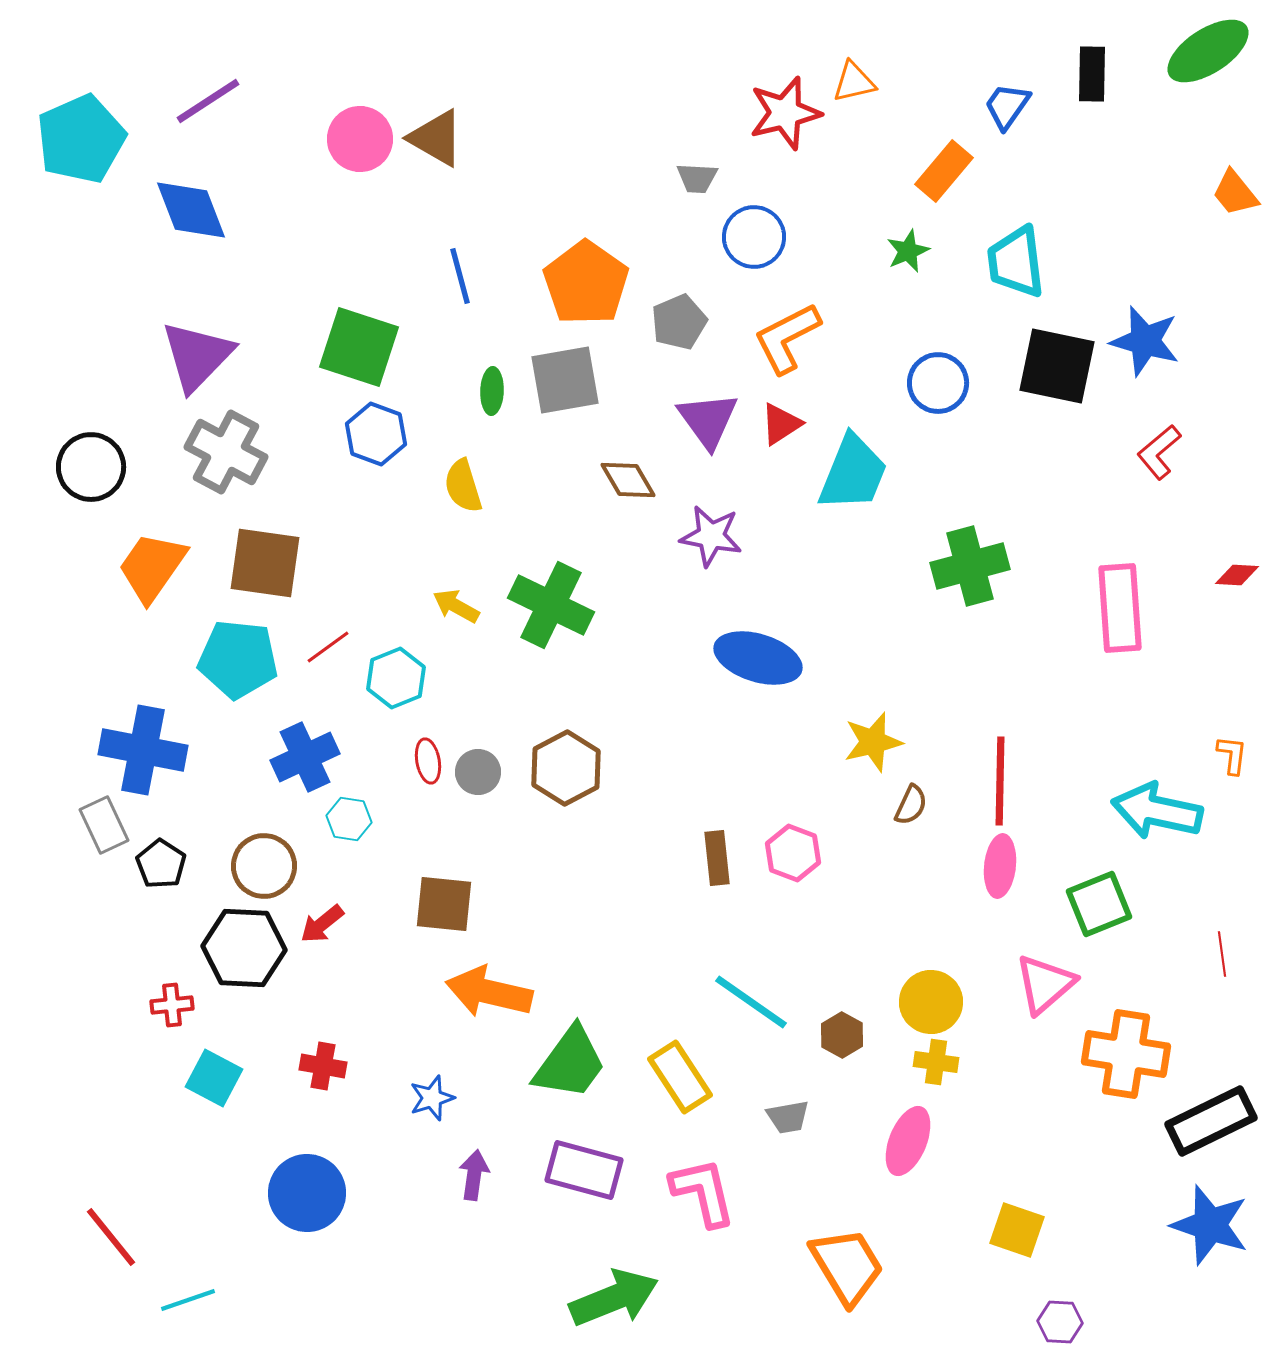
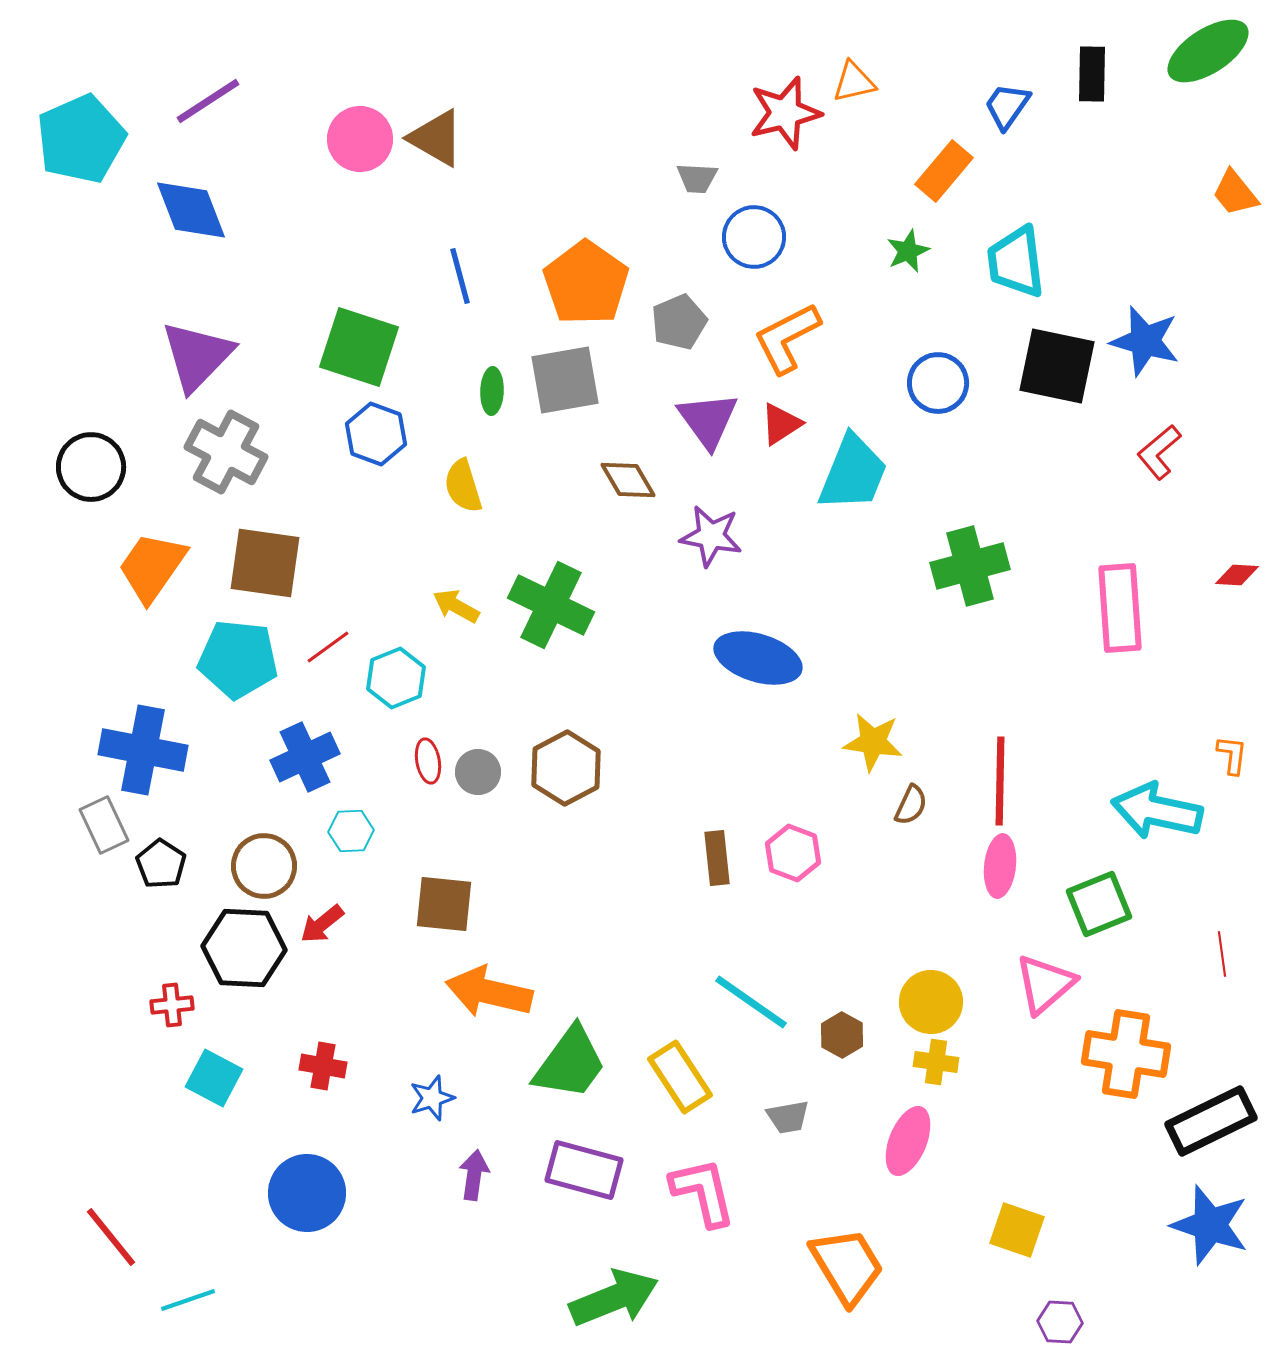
yellow star at (873, 742): rotated 22 degrees clockwise
cyan hexagon at (349, 819): moved 2 px right, 12 px down; rotated 12 degrees counterclockwise
